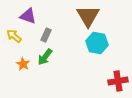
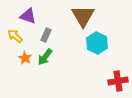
brown triangle: moved 5 px left
yellow arrow: moved 1 px right
cyan hexagon: rotated 15 degrees clockwise
orange star: moved 2 px right, 6 px up
